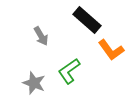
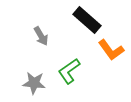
gray star: rotated 15 degrees counterclockwise
